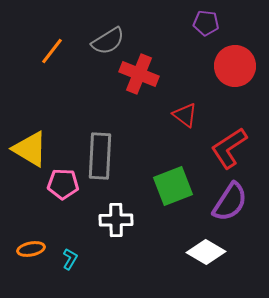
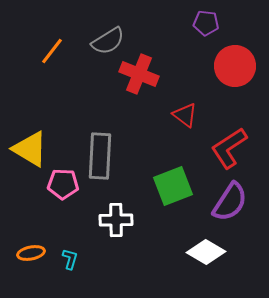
orange ellipse: moved 4 px down
cyan L-shape: rotated 15 degrees counterclockwise
